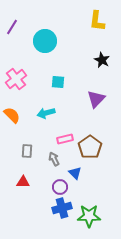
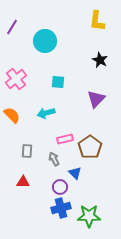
black star: moved 2 px left
blue cross: moved 1 px left
